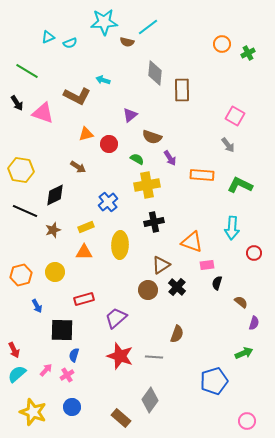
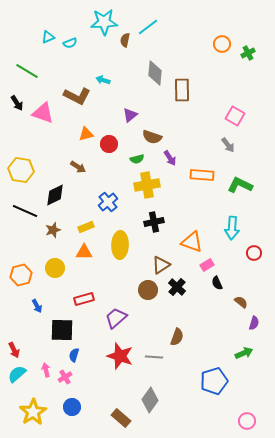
brown semicircle at (127, 42): moved 2 px left, 2 px up; rotated 88 degrees clockwise
green semicircle at (137, 159): rotated 136 degrees clockwise
pink rectangle at (207, 265): rotated 24 degrees counterclockwise
yellow circle at (55, 272): moved 4 px up
black semicircle at (217, 283): rotated 40 degrees counterclockwise
brown semicircle at (177, 334): moved 3 px down
pink arrow at (46, 370): rotated 56 degrees counterclockwise
pink cross at (67, 375): moved 2 px left, 2 px down
yellow star at (33, 412): rotated 20 degrees clockwise
